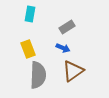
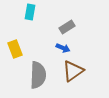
cyan rectangle: moved 2 px up
yellow rectangle: moved 13 px left
